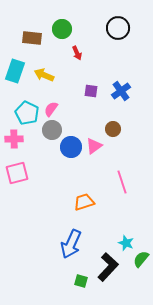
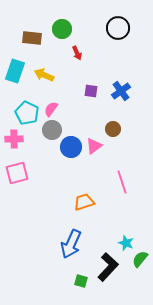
green semicircle: moved 1 px left
